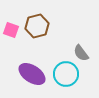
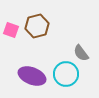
purple ellipse: moved 2 px down; rotated 12 degrees counterclockwise
